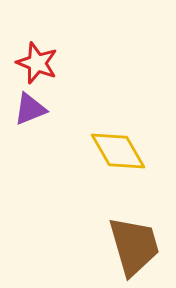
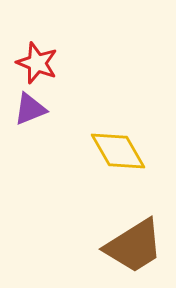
brown trapezoid: rotated 74 degrees clockwise
